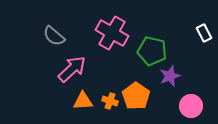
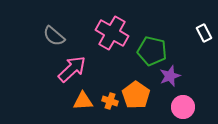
orange pentagon: moved 1 px up
pink circle: moved 8 px left, 1 px down
